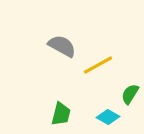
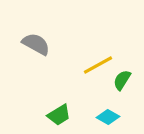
gray semicircle: moved 26 px left, 2 px up
green semicircle: moved 8 px left, 14 px up
green trapezoid: moved 2 px left, 1 px down; rotated 45 degrees clockwise
